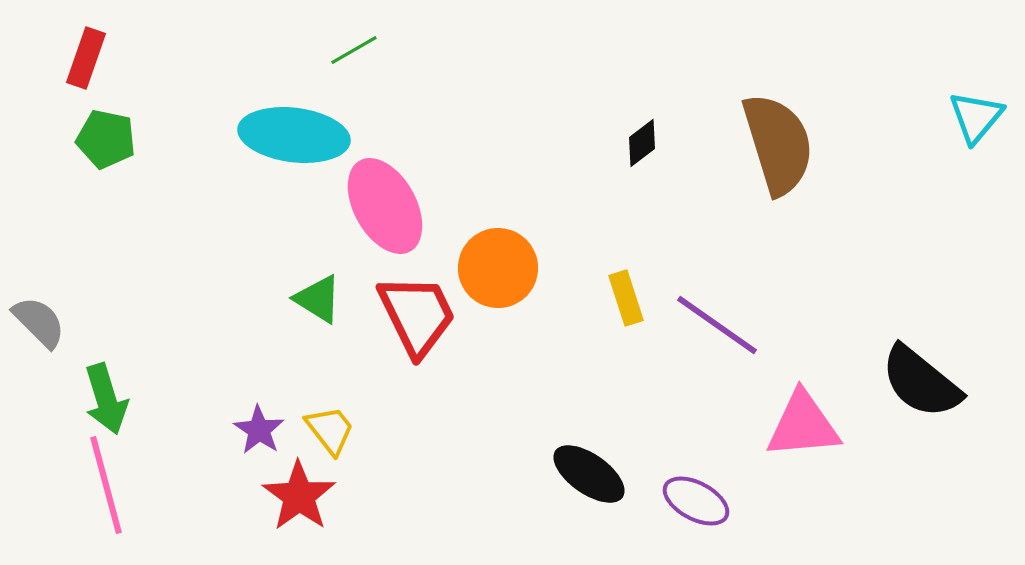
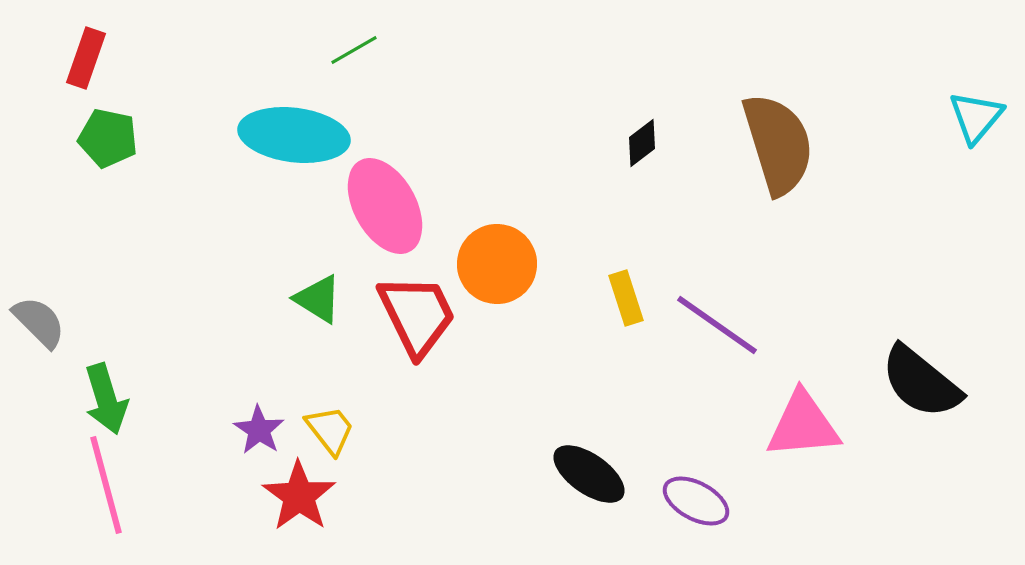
green pentagon: moved 2 px right, 1 px up
orange circle: moved 1 px left, 4 px up
